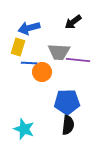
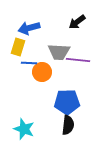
black arrow: moved 4 px right
